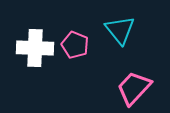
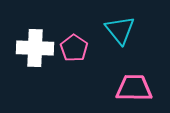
pink pentagon: moved 1 px left, 3 px down; rotated 12 degrees clockwise
pink trapezoid: rotated 48 degrees clockwise
